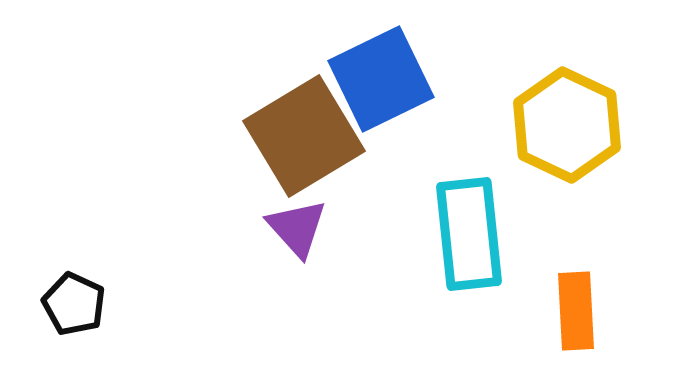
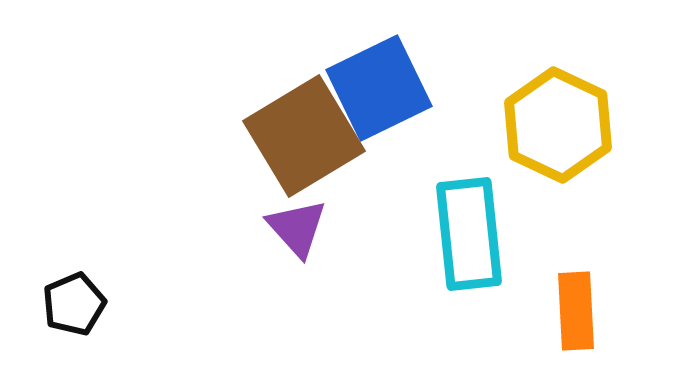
blue square: moved 2 px left, 9 px down
yellow hexagon: moved 9 px left
black pentagon: rotated 24 degrees clockwise
